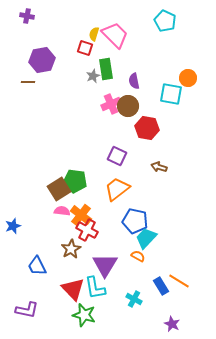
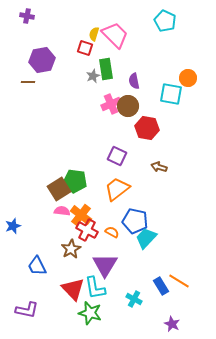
orange semicircle: moved 26 px left, 24 px up
green star: moved 6 px right, 2 px up
